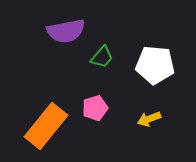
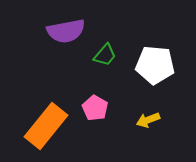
green trapezoid: moved 3 px right, 2 px up
pink pentagon: rotated 25 degrees counterclockwise
yellow arrow: moved 1 px left, 1 px down
